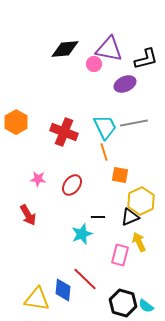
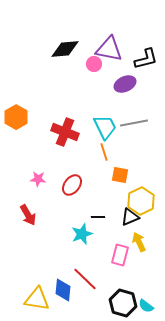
orange hexagon: moved 5 px up
red cross: moved 1 px right
